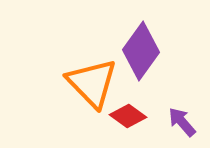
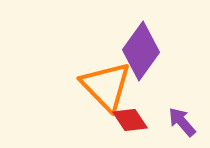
orange triangle: moved 14 px right, 3 px down
red diamond: moved 2 px right, 4 px down; rotated 21 degrees clockwise
